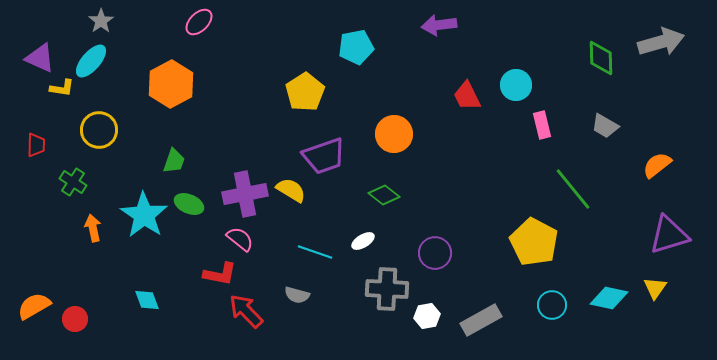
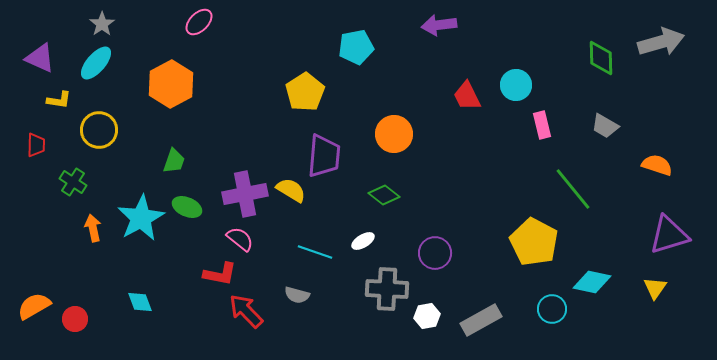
gray star at (101, 21): moved 1 px right, 3 px down
cyan ellipse at (91, 61): moved 5 px right, 2 px down
yellow L-shape at (62, 88): moved 3 px left, 12 px down
purple trapezoid at (324, 156): rotated 66 degrees counterclockwise
orange semicircle at (657, 165): rotated 56 degrees clockwise
green ellipse at (189, 204): moved 2 px left, 3 px down
cyan star at (144, 215): moved 3 px left, 3 px down; rotated 9 degrees clockwise
cyan diamond at (609, 298): moved 17 px left, 16 px up
cyan diamond at (147, 300): moved 7 px left, 2 px down
cyan circle at (552, 305): moved 4 px down
